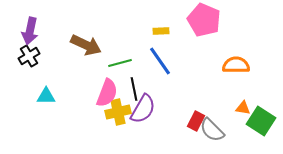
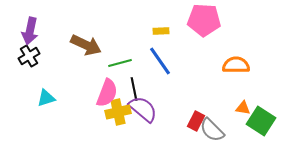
pink pentagon: rotated 20 degrees counterclockwise
cyan triangle: moved 2 px down; rotated 18 degrees counterclockwise
purple semicircle: rotated 80 degrees counterclockwise
